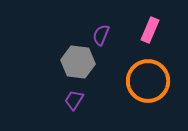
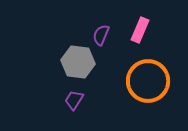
pink rectangle: moved 10 px left
